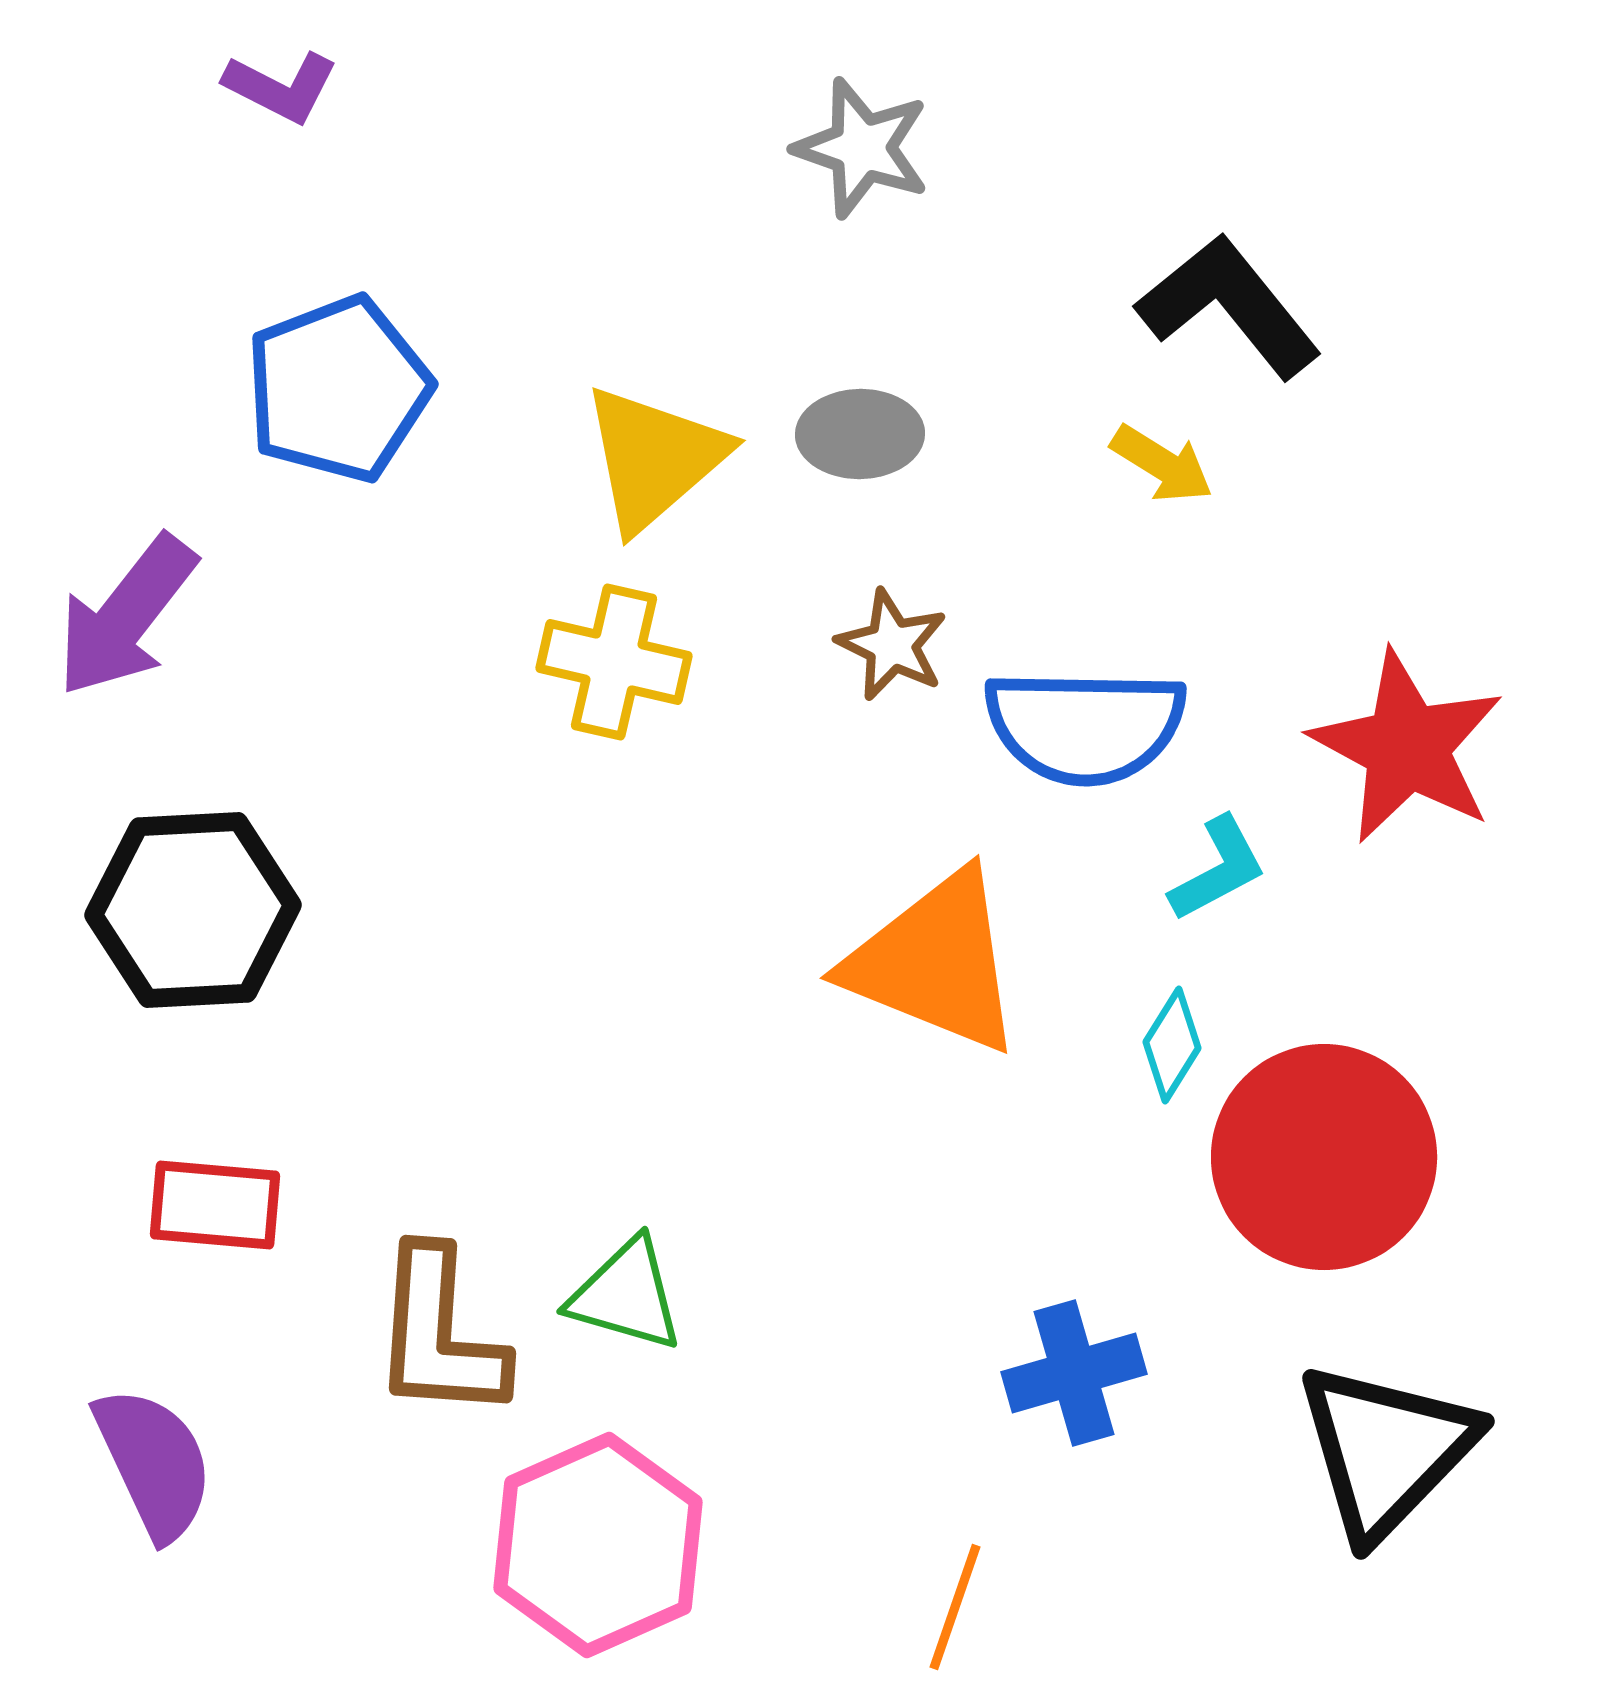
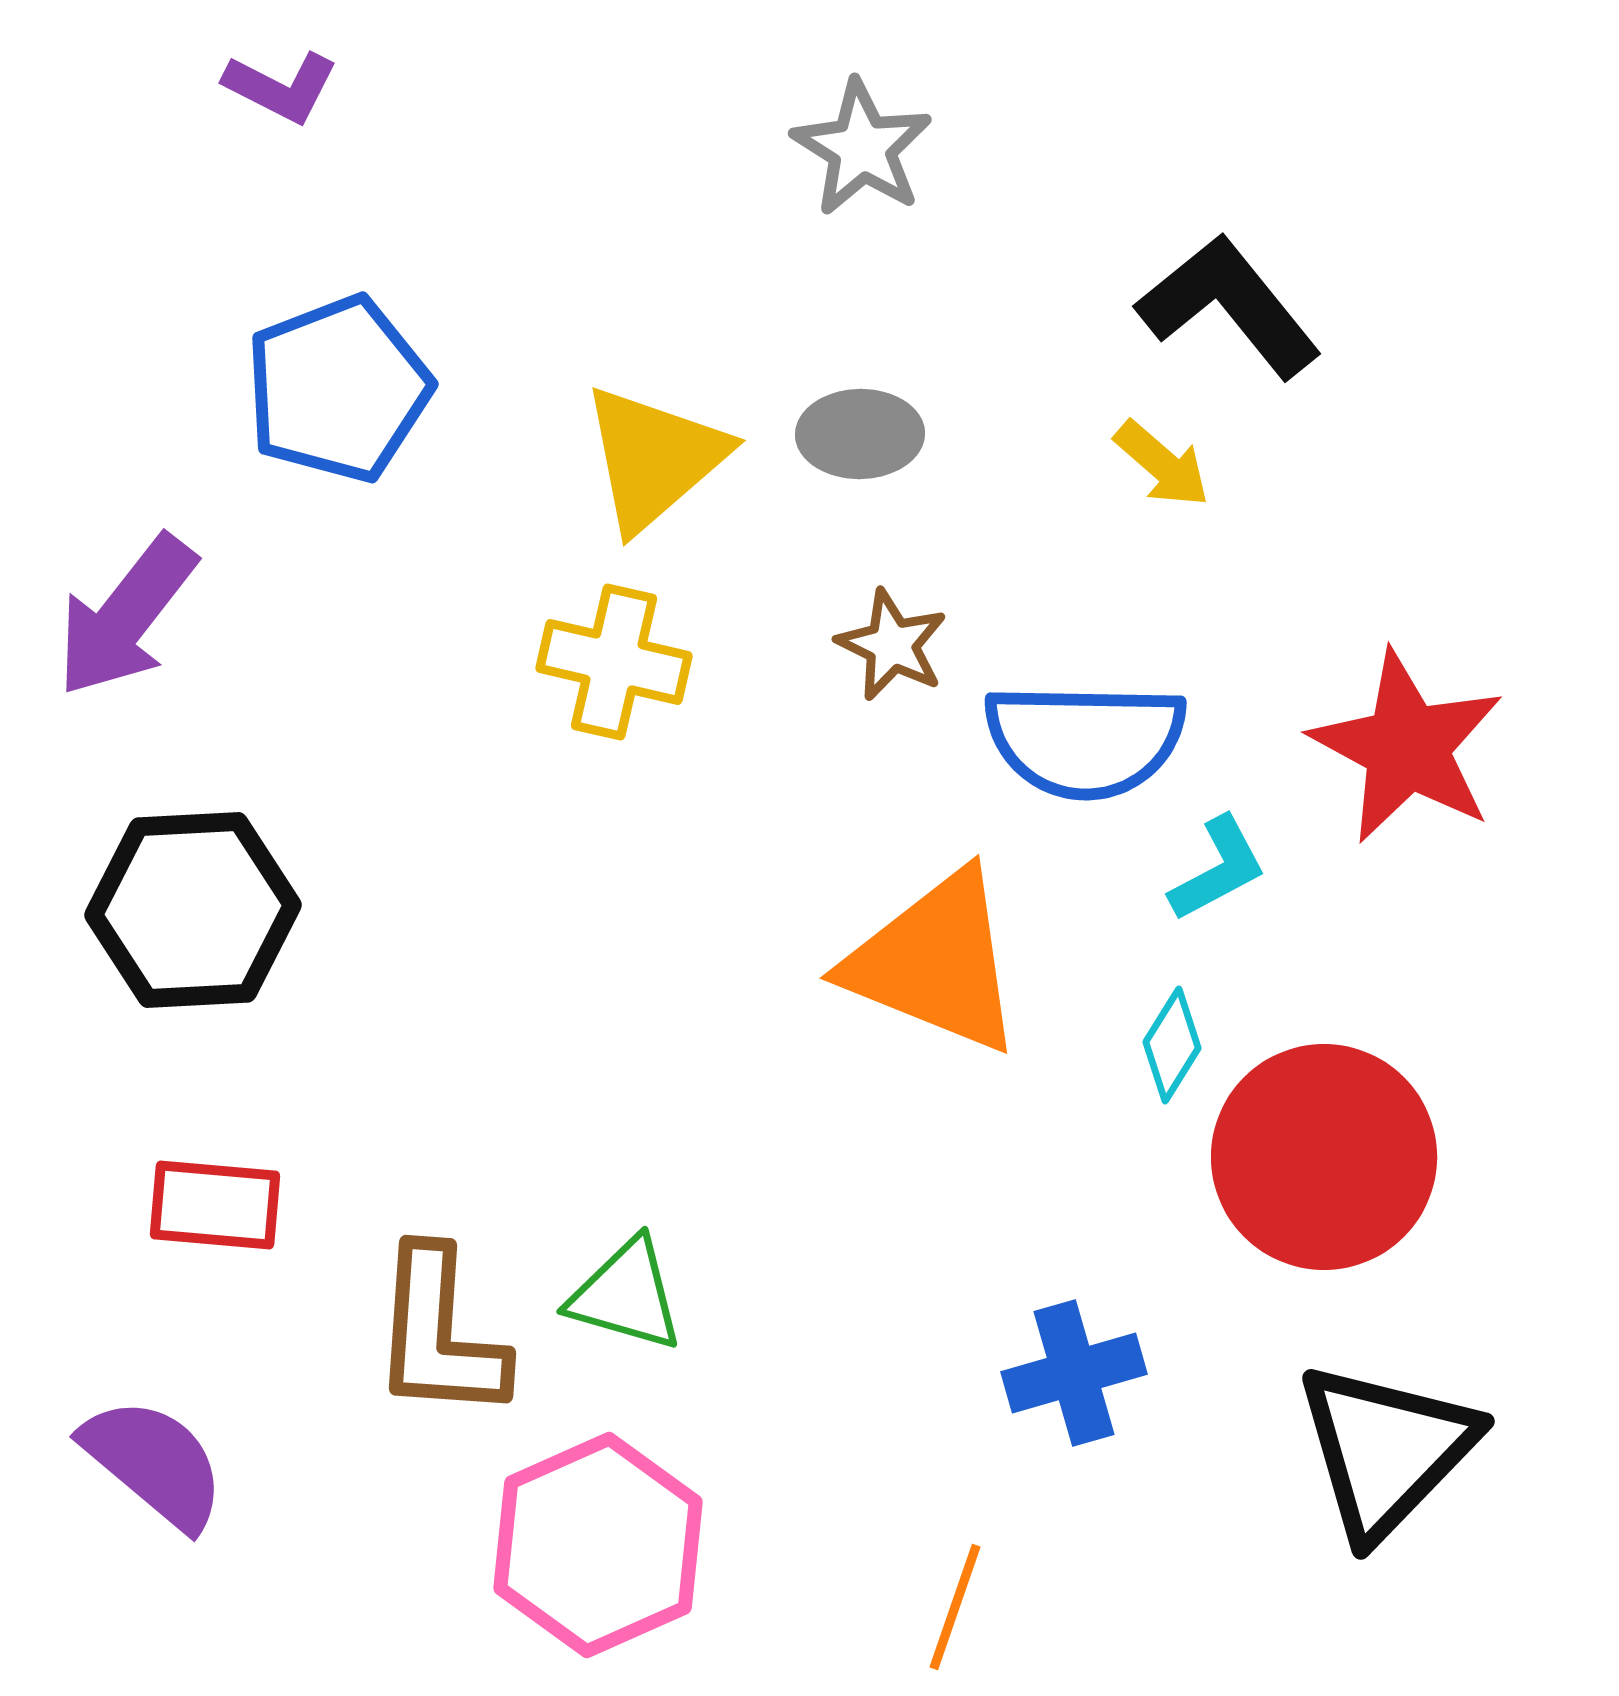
gray star: rotated 13 degrees clockwise
yellow arrow: rotated 9 degrees clockwise
blue semicircle: moved 14 px down
purple semicircle: rotated 25 degrees counterclockwise
